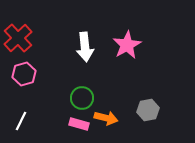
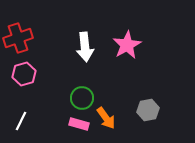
red cross: rotated 24 degrees clockwise
orange arrow: rotated 40 degrees clockwise
